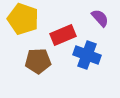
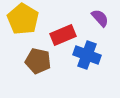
yellow pentagon: rotated 12 degrees clockwise
brown pentagon: rotated 15 degrees clockwise
